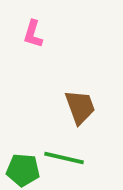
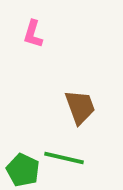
green pentagon: rotated 20 degrees clockwise
